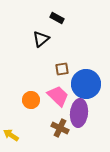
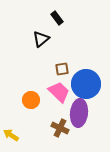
black rectangle: rotated 24 degrees clockwise
pink trapezoid: moved 1 px right, 4 px up
